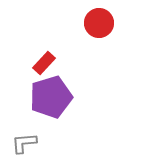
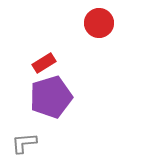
red rectangle: rotated 15 degrees clockwise
